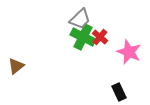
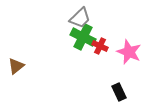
gray trapezoid: moved 1 px up
red cross: moved 9 px down; rotated 14 degrees counterclockwise
